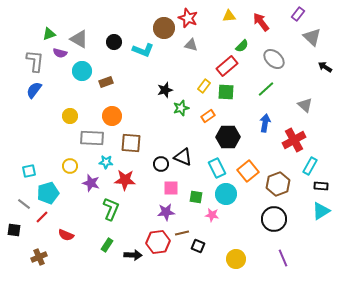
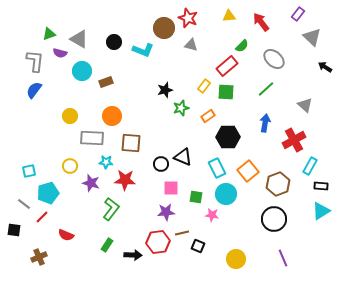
green L-shape at (111, 209): rotated 15 degrees clockwise
